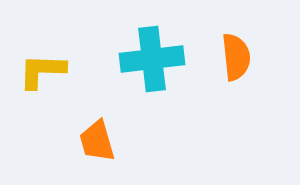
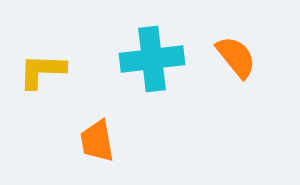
orange semicircle: rotated 33 degrees counterclockwise
orange trapezoid: rotated 6 degrees clockwise
